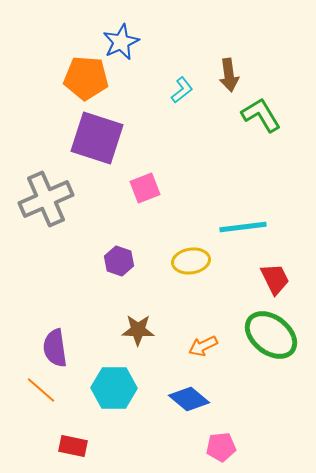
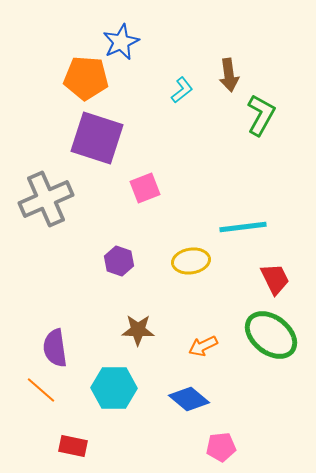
green L-shape: rotated 60 degrees clockwise
